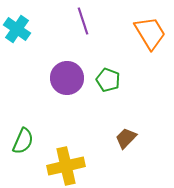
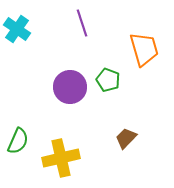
purple line: moved 1 px left, 2 px down
orange trapezoid: moved 6 px left, 16 px down; rotated 15 degrees clockwise
purple circle: moved 3 px right, 9 px down
green semicircle: moved 5 px left
yellow cross: moved 5 px left, 8 px up
